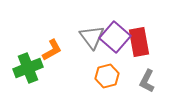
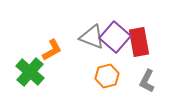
gray triangle: rotated 32 degrees counterclockwise
green cross: moved 2 px right, 4 px down; rotated 28 degrees counterclockwise
